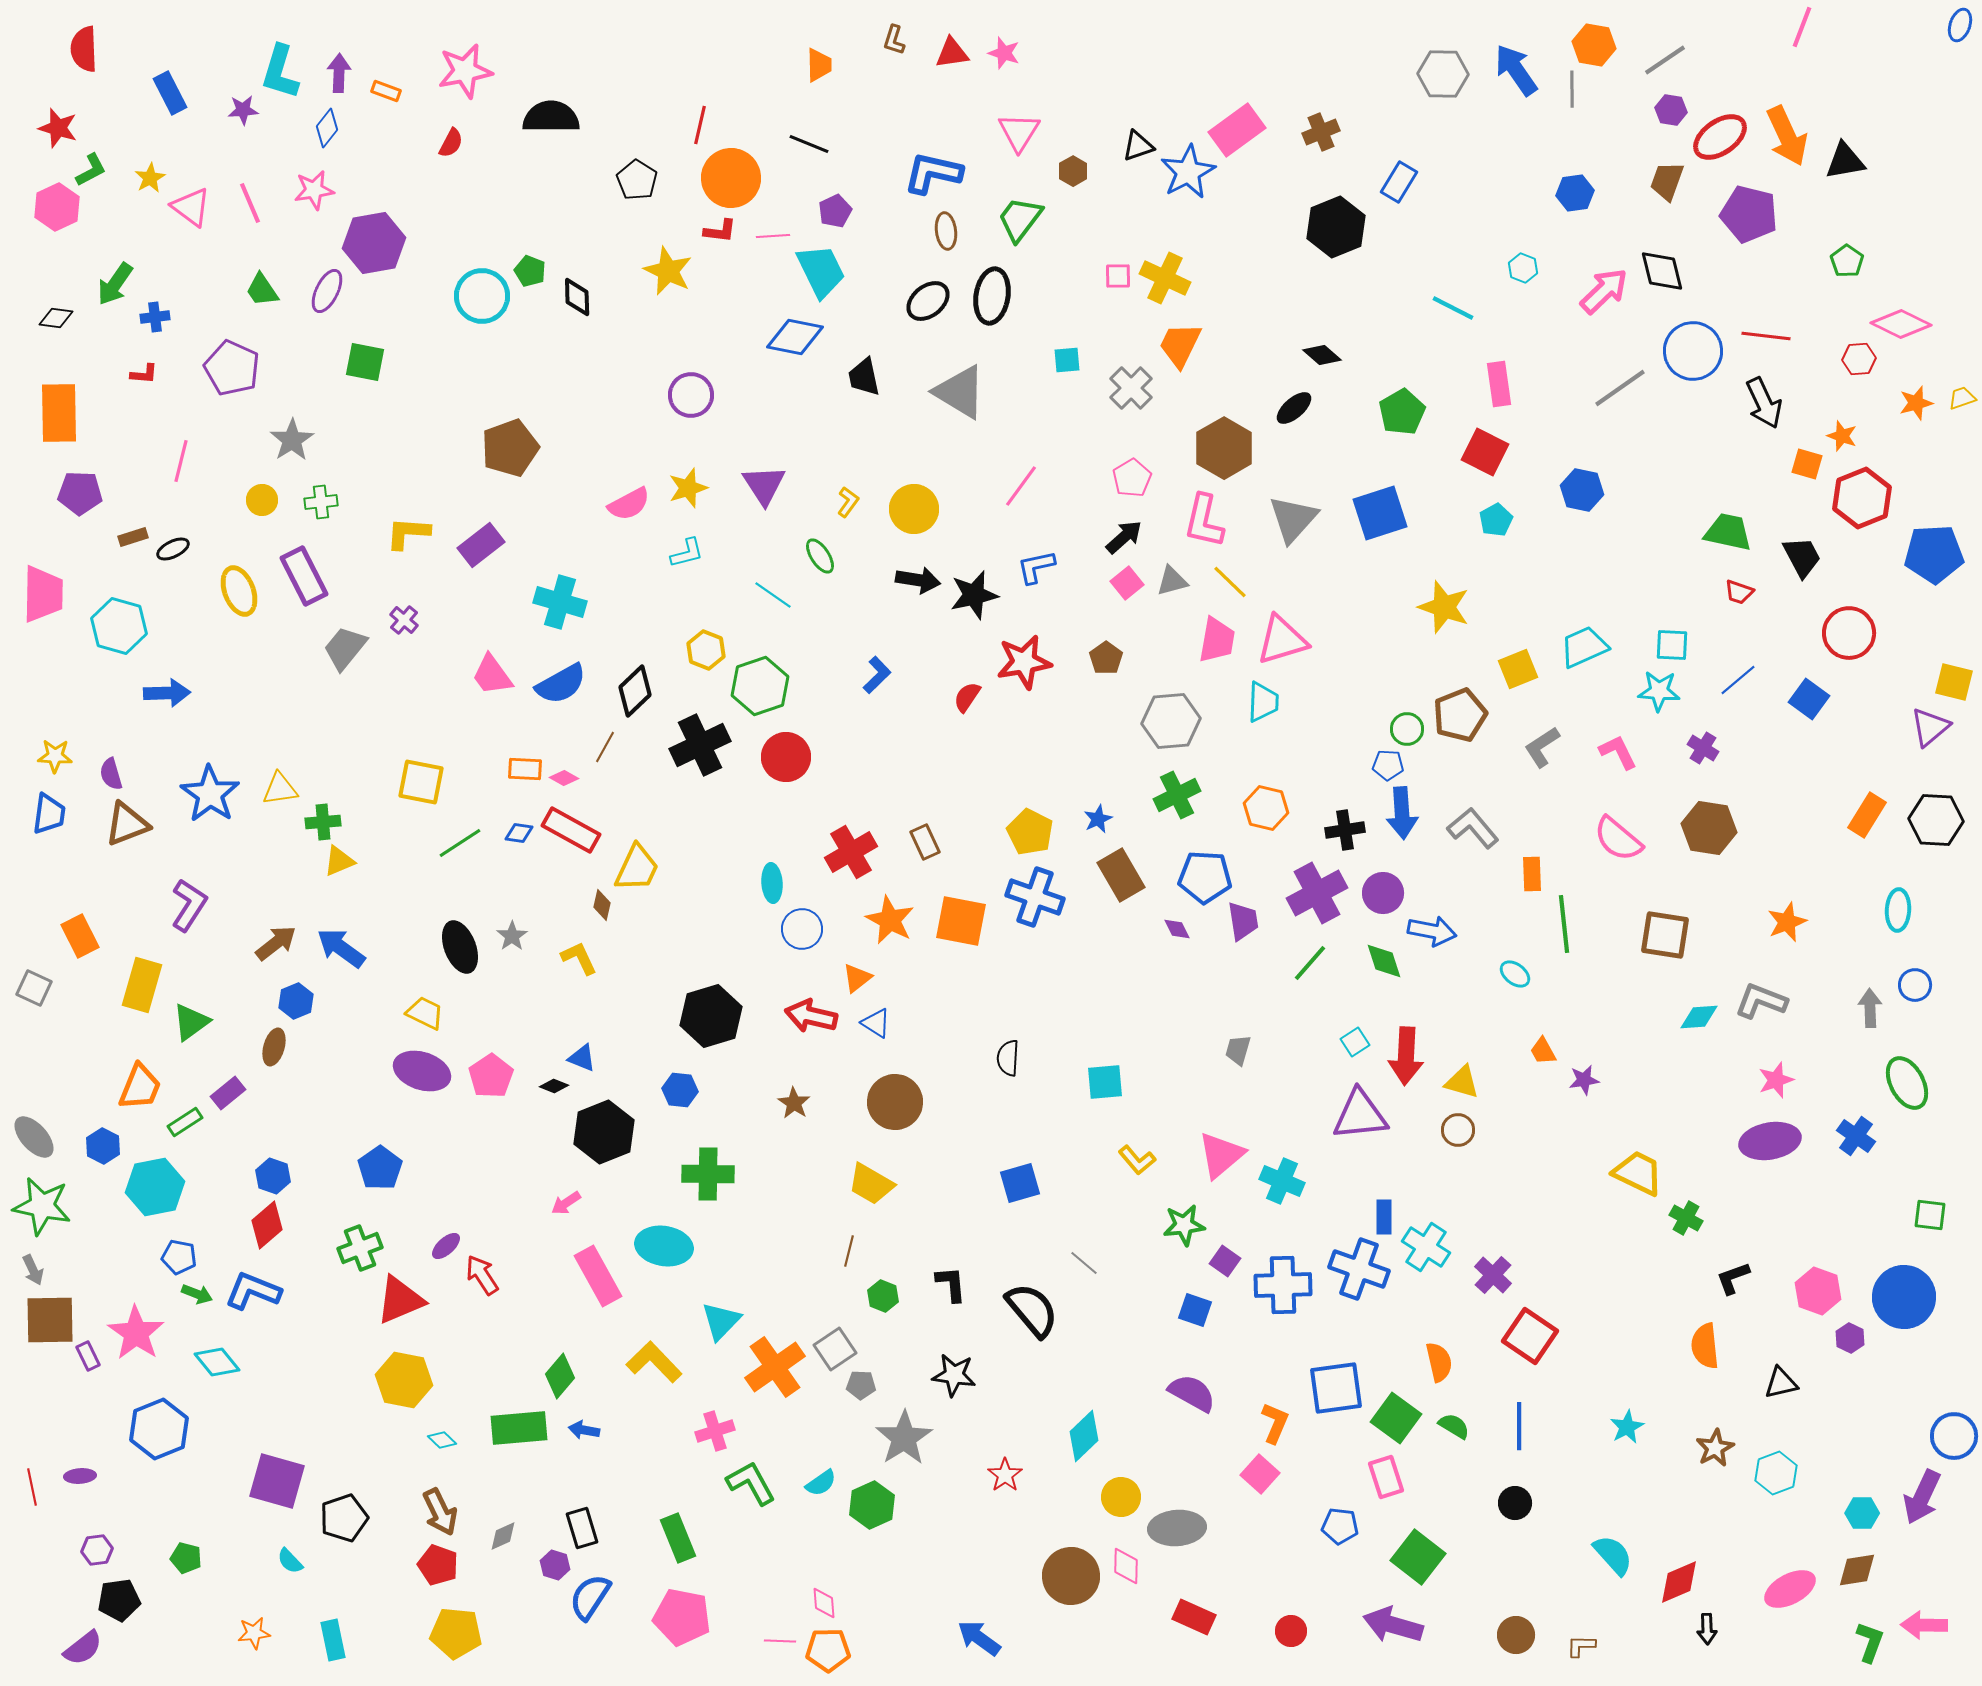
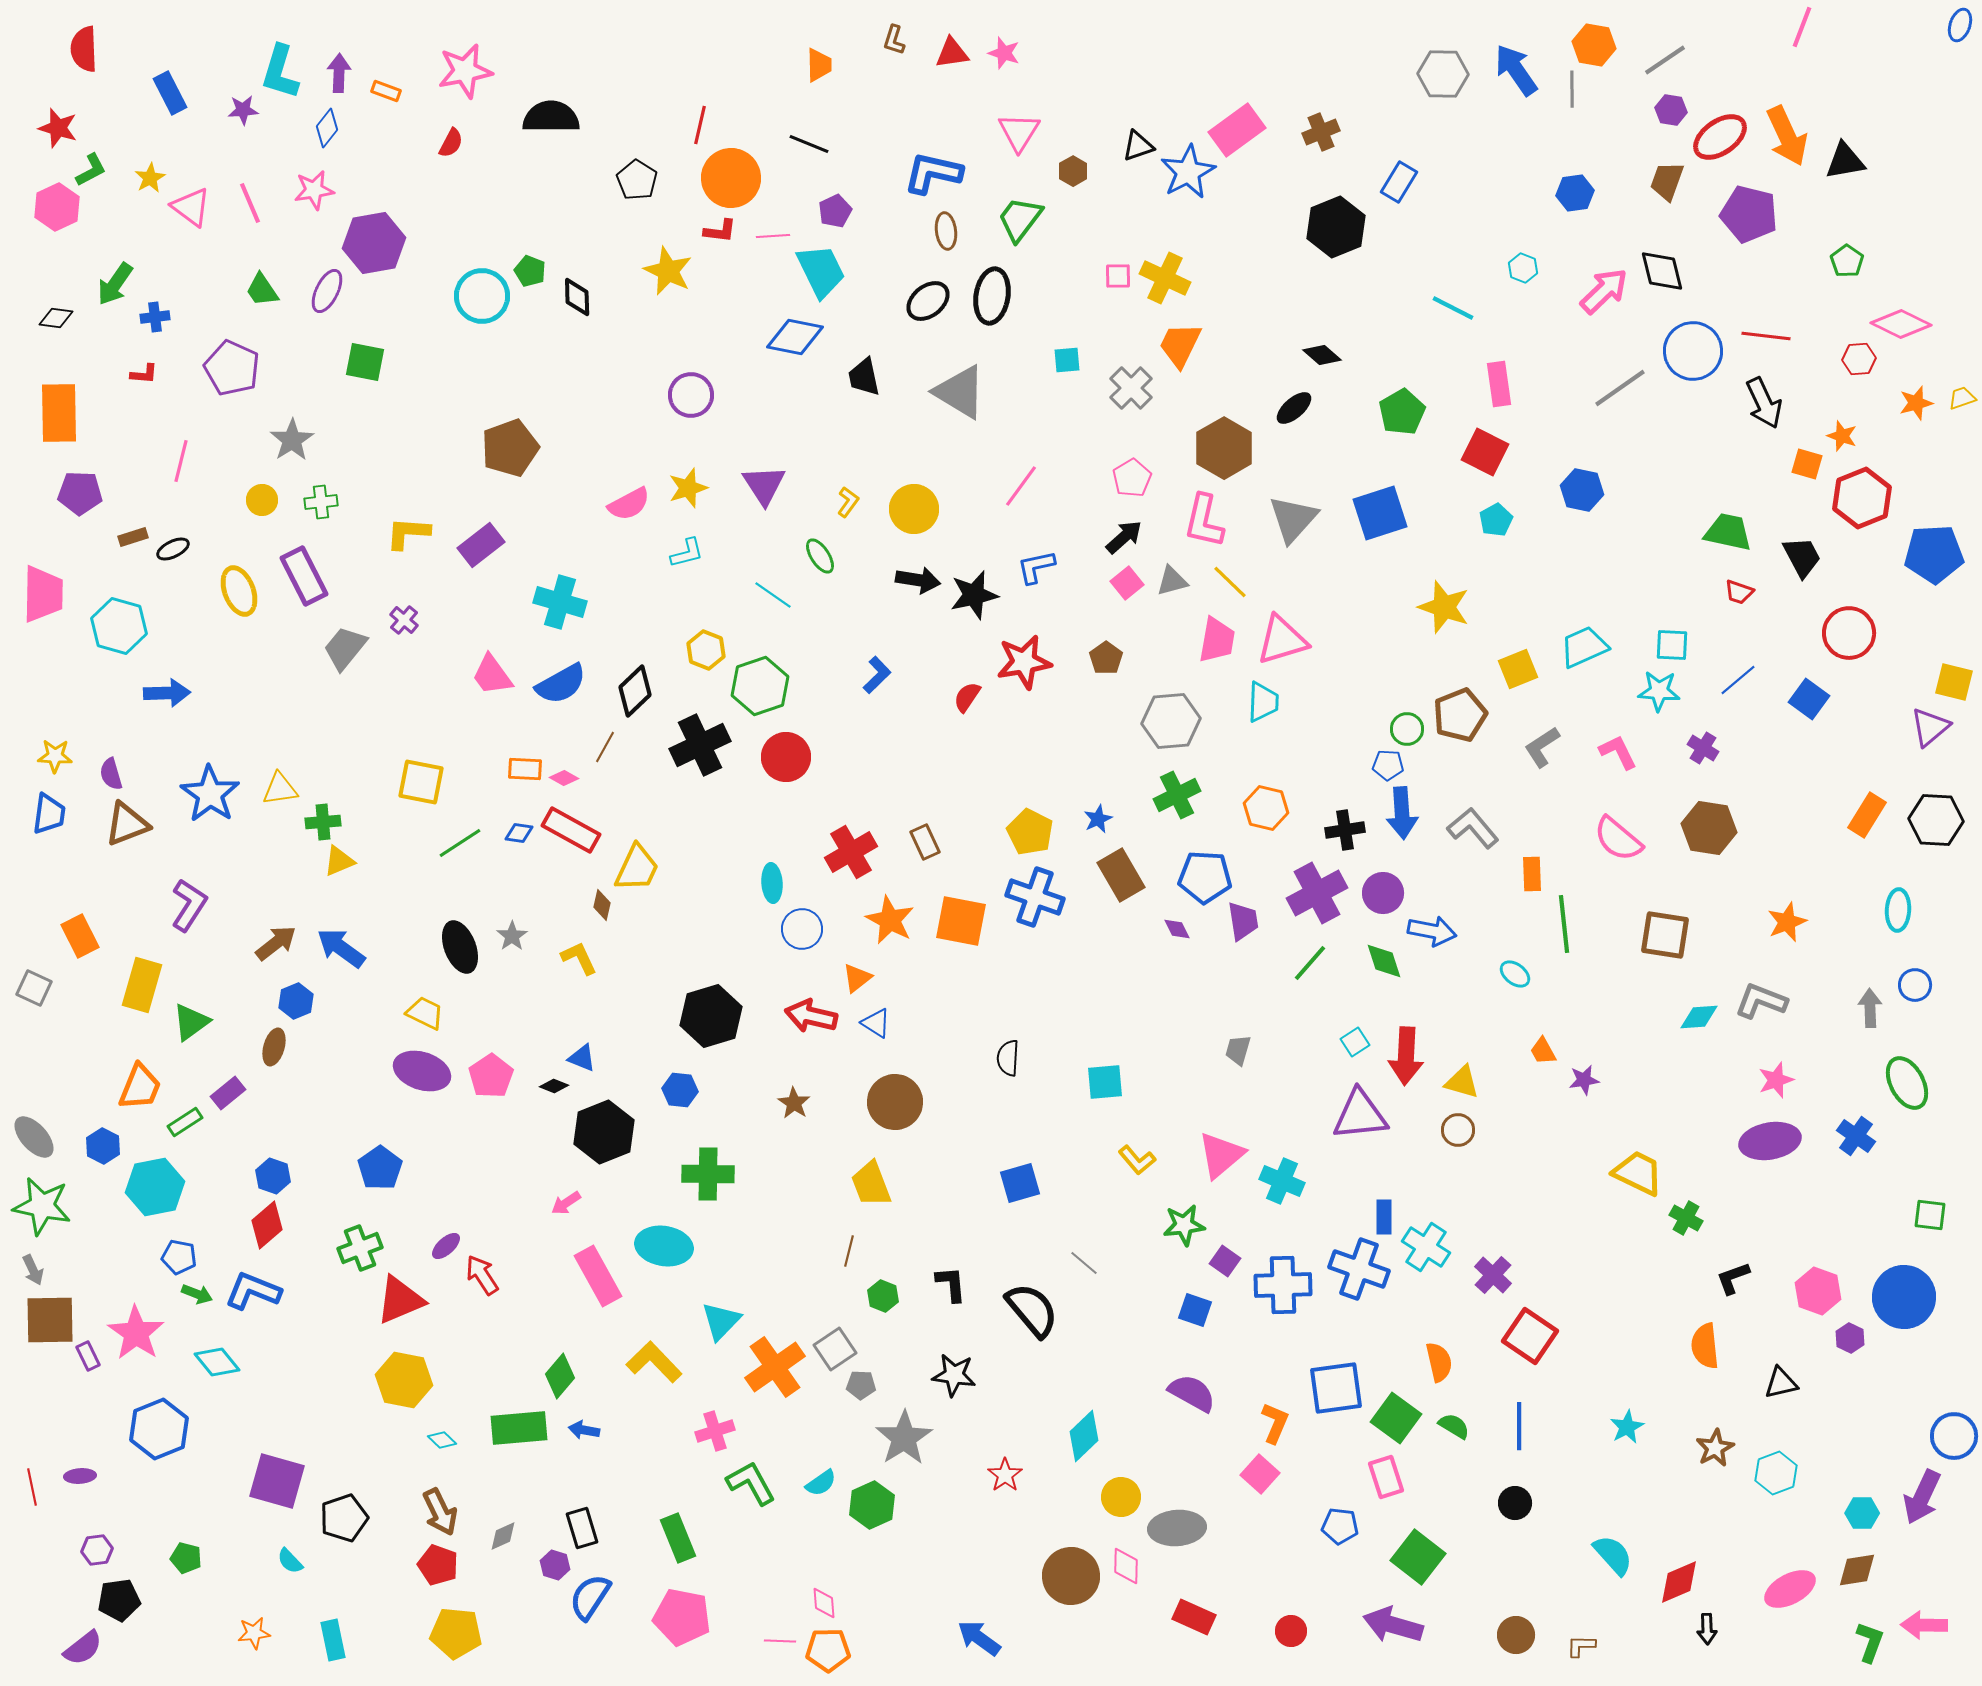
yellow trapezoid at (871, 1184): rotated 39 degrees clockwise
